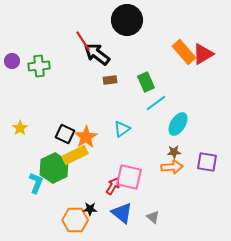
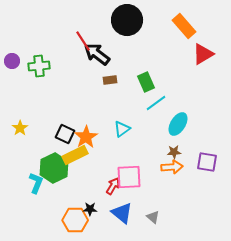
orange rectangle: moved 26 px up
pink square: rotated 16 degrees counterclockwise
